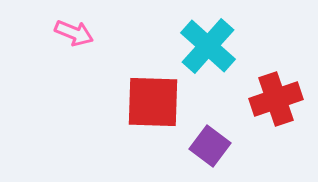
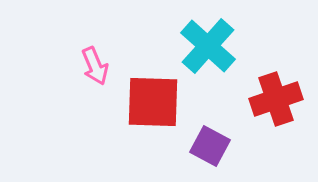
pink arrow: moved 21 px right, 33 px down; rotated 45 degrees clockwise
purple square: rotated 9 degrees counterclockwise
